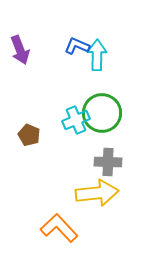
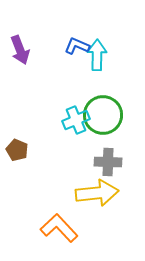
green circle: moved 1 px right, 2 px down
brown pentagon: moved 12 px left, 15 px down
